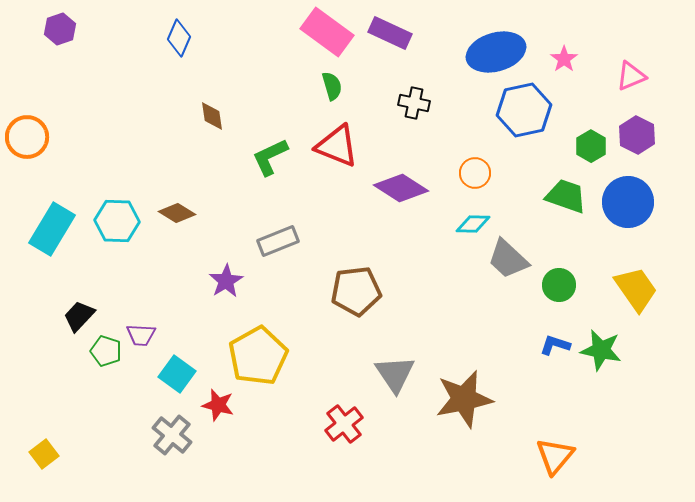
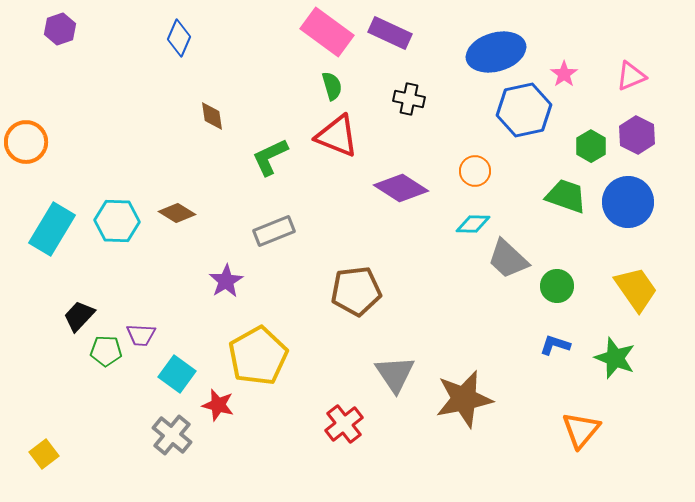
pink star at (564, 59): moved 15 px down
black cross at (414, 103): moved 5 px left, 4 px up
orange circle at (27, 137): moved 1 px left, 5 px down
red triangle at (337, 146): moved 10 px up
orange circle at (475, 173): moved 2 px up
gray rectangle at (278, 241): moved 4 px left, 10 px up
green circle at (559, 285): moved 2 px left, 1 px down
green star at (601, 350): moved 14 px right, 8 px down; rotated 9 degrees clockwise
green pentagon at (106, 351): rotated 16 degrees counterclockwise
orange triangle at (555, 456): moved 26 px right, 26 px up
